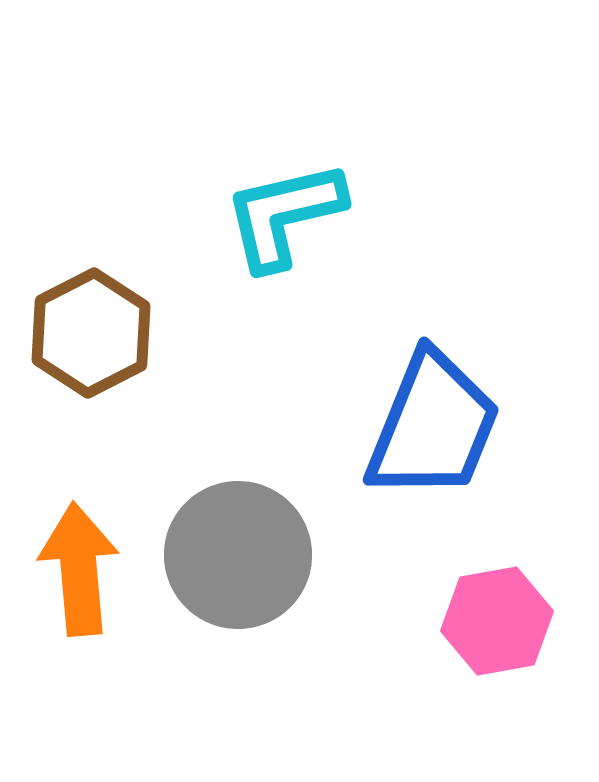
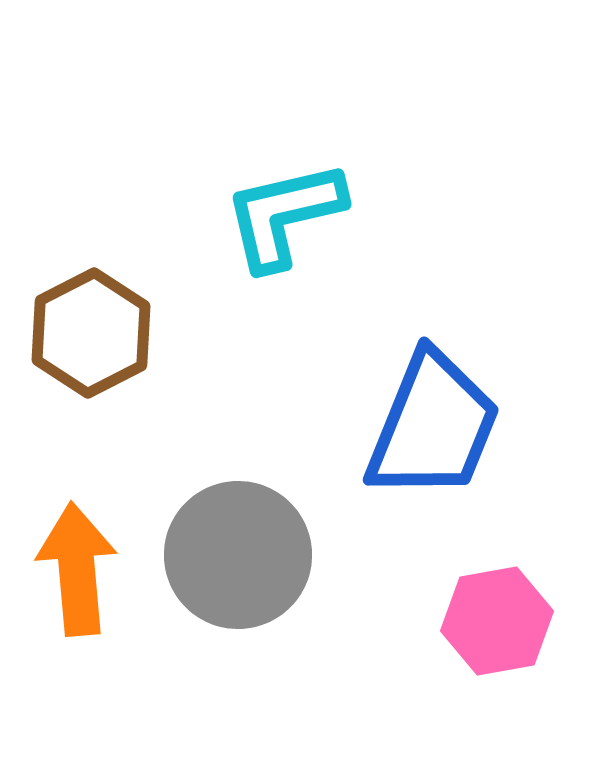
orange arrow: moved 2 px left
